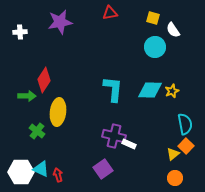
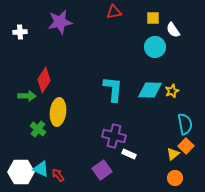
red triangle: moved 4 px right, 1 px up
yellow square: rotated 16 degrees counterclockwise
green cross: moved 1 px right, 2 px up
white rectangle: moved 10 px down
purple square: moved 1 px left, 1 px down
red arrow: rotated 24 degrees counterclockwise
